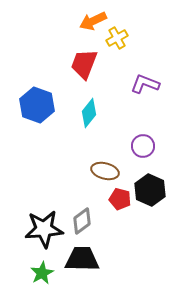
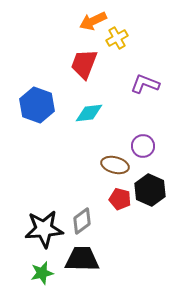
cyan diamond: rotated 44 degrees clockwise
brown ellipse: moved 10 px right, 6 px up
green star: rotated 15 degrees clockwise
